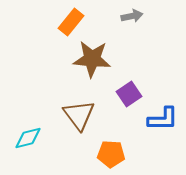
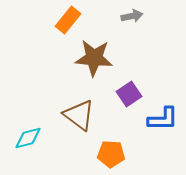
orange rectangle: moved 3 px left, 2 px up
brown star: moved 2 px right, 1 px up
brown triangle: rotated 16 degrees counterclockwise
